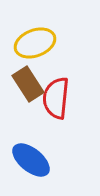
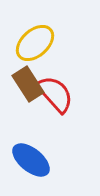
yellow ellipse: rotated 21 degrees counterclockwise
red semicircle: moved 1 px left, 4 px up; rotated 132 degrees clockwise
